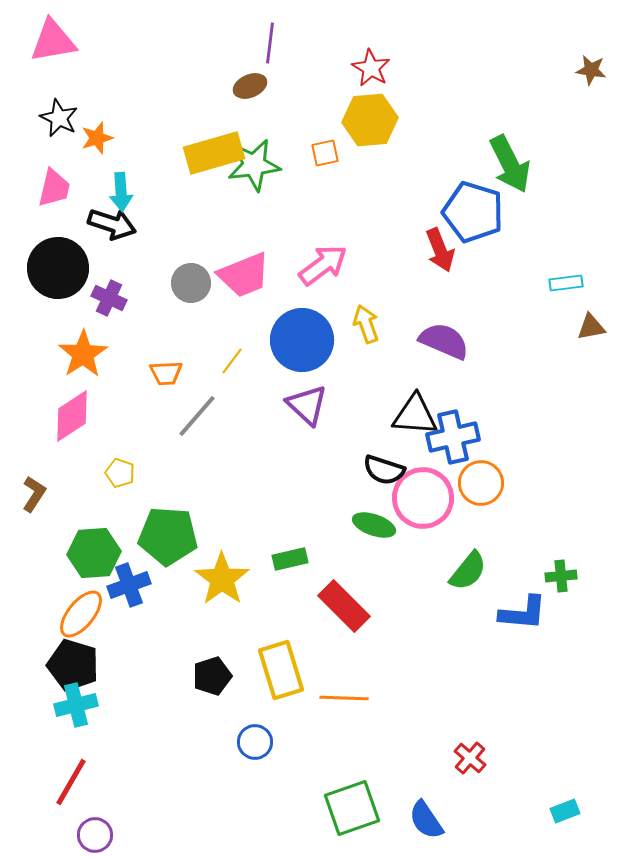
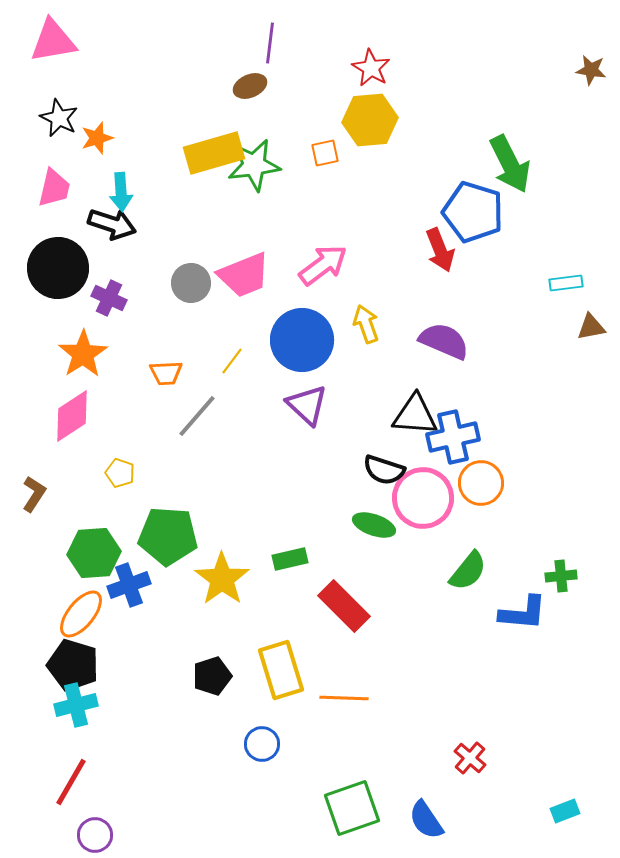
blue circle at (255, 742): moved 7 px right, 2 px down
